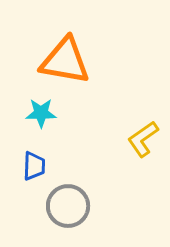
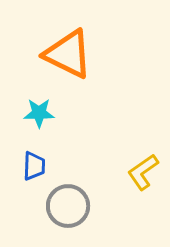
orange triangle: moved 3 px right, 7 px up; rotated 16 degrees clockwise
cyan star: moved 2 px left
yellow L-shape: moved 33 px down
